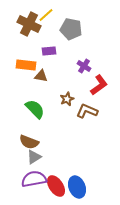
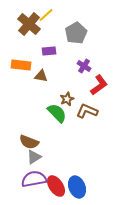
brown cross: rotated 15 degrees clockwise
gray pentagon: moved 5 px right, 4 px down; rotated 30 degrees clockwise
orange rectangle: moved 5 px left
green semicircle: moved 22 px right, 4 px down
